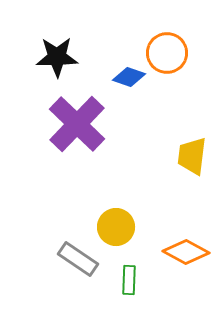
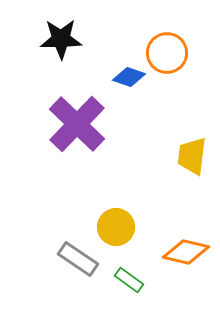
black star: moved 4 px right, 18 px up
orange diamond: rotated 15 degrees counterclockwise
green rectangle: rotated 56 degrees counterclockwise
